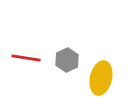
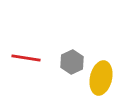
gray hexagon: moved 5 px right, 2 px down
